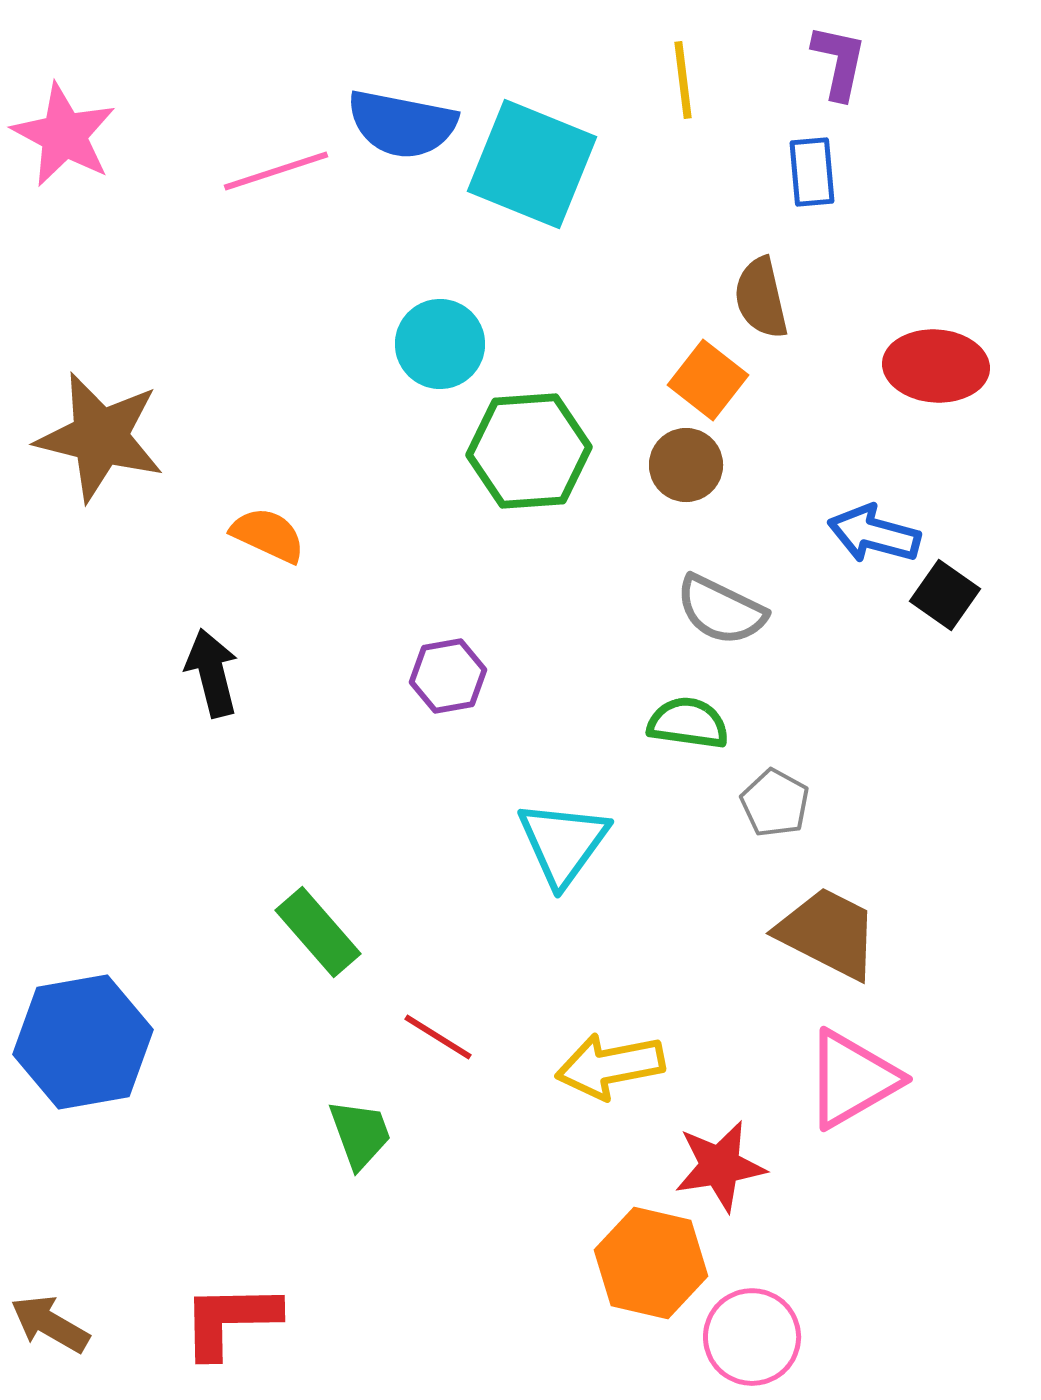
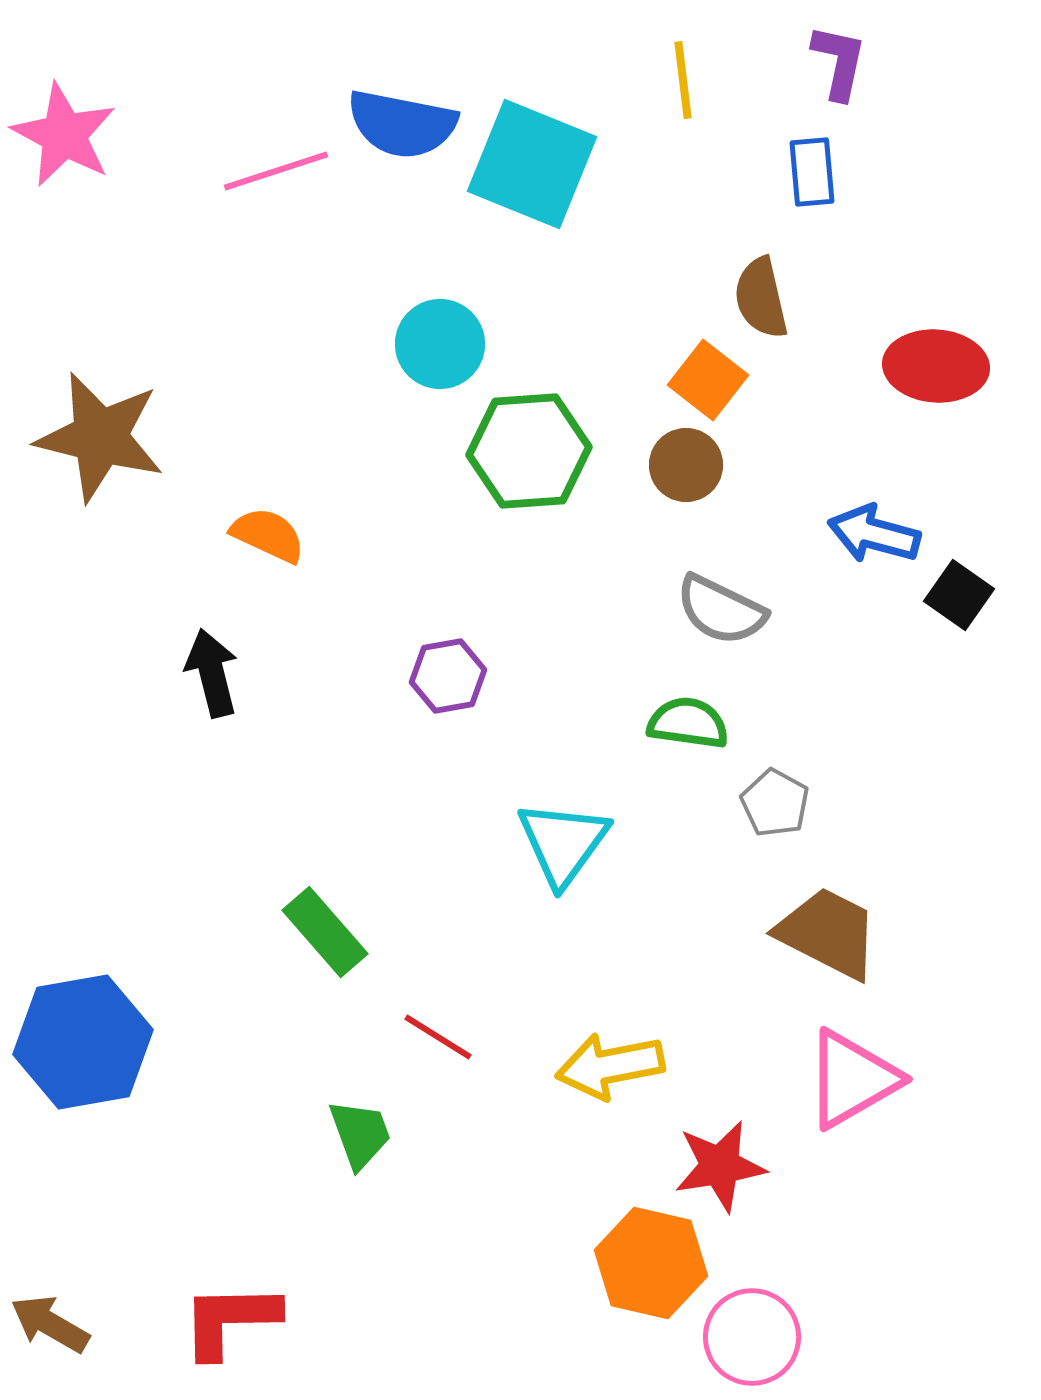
black square: moved 14 px right
green rectangle: moved 7 px right
